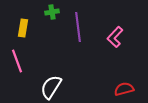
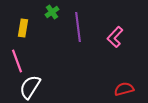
green cross: rotated 24 degrees counterclockwise
white semicircle: moved 21 px left
